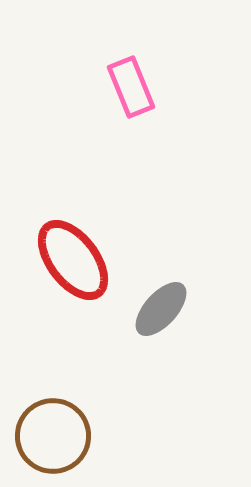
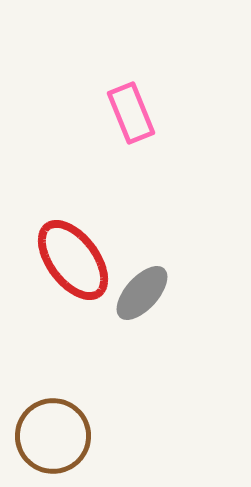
pink rectangle: moved 26 px down
gray ellipse: moved 19 px left, 16 px up
